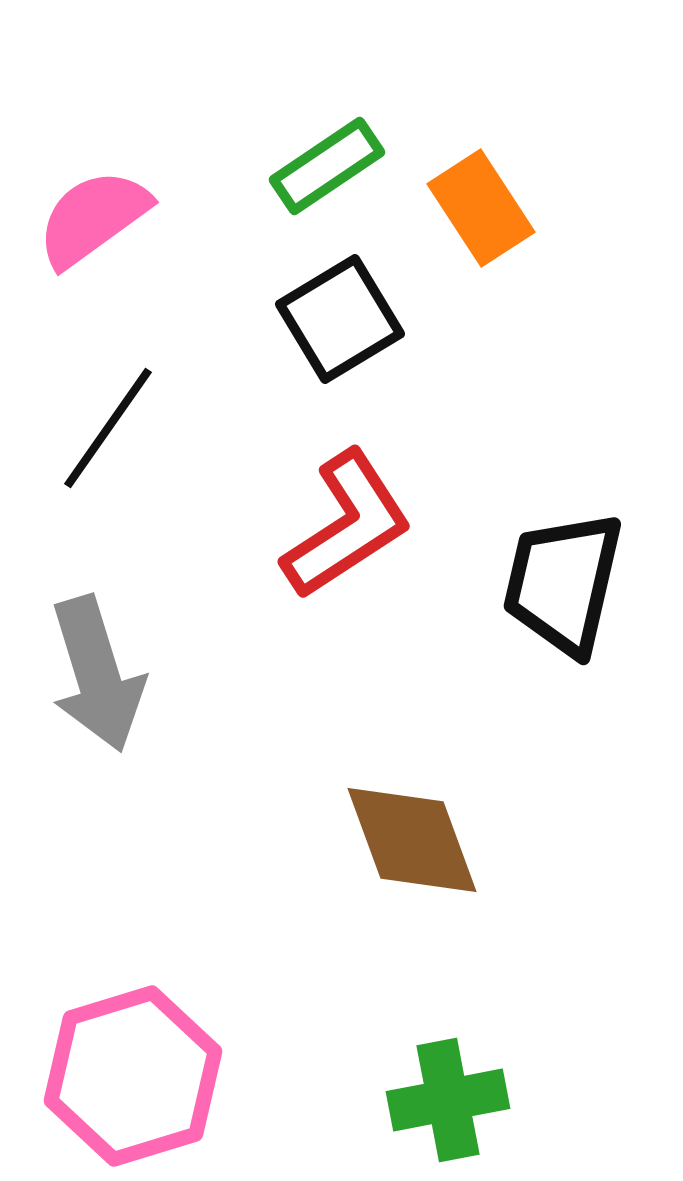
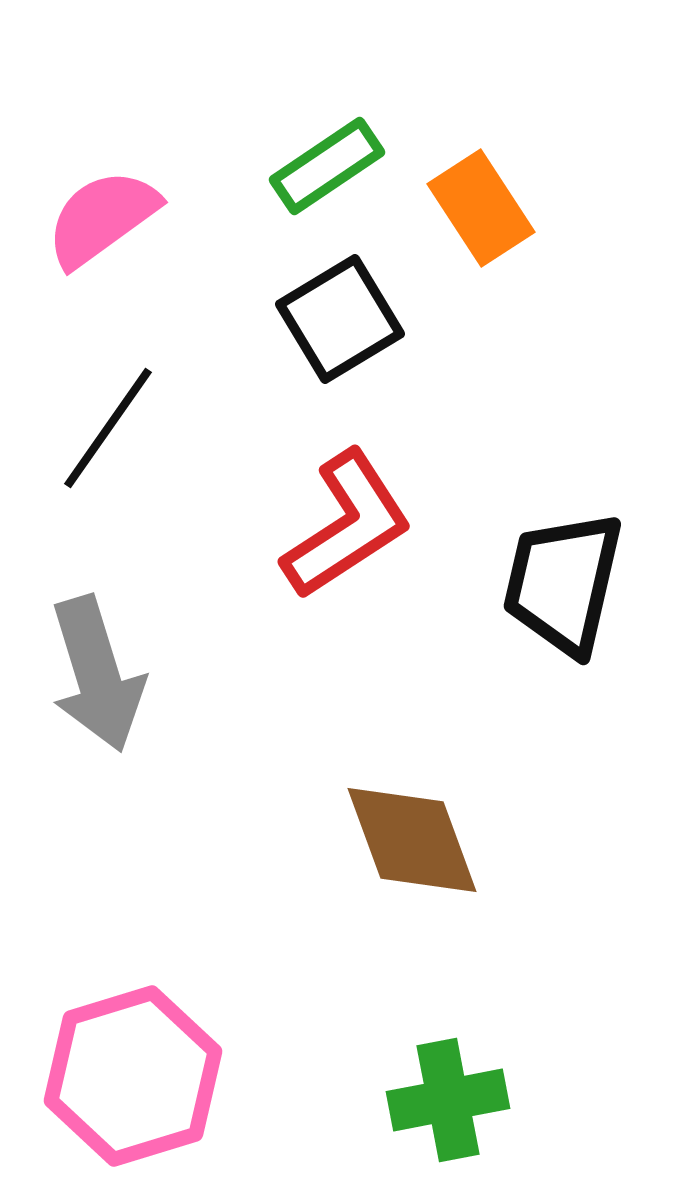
pink semicircle: moved 9 px right
